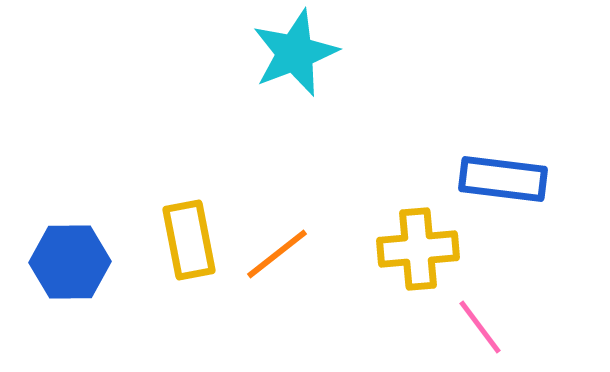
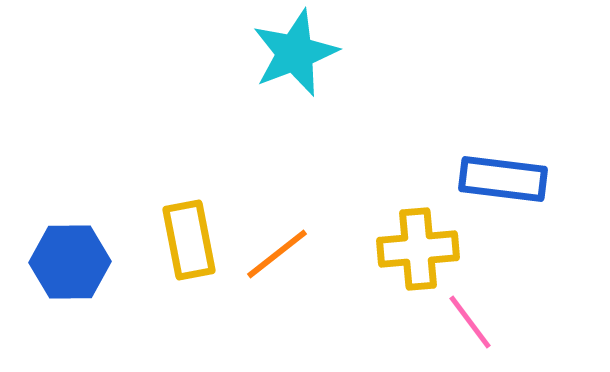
pink line: moved 10 px left, 5 px up
